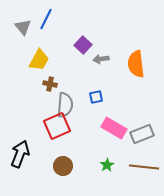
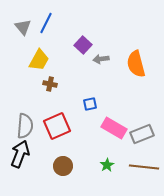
blue line: moved 4 px down
orange semicircle: rotated 8 degrees counterclockwise
blue square: moved 6 px left, 7 px down
gray semicircle: moved 40 px left, 21 px down
